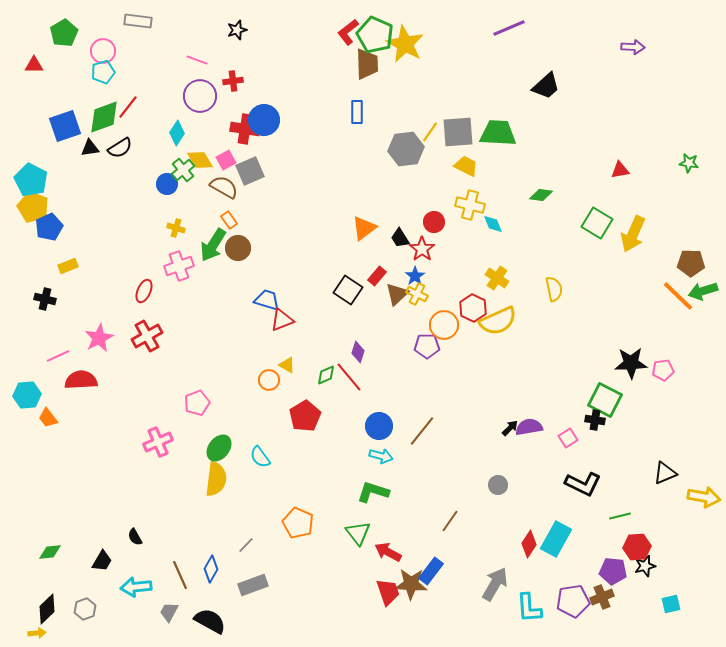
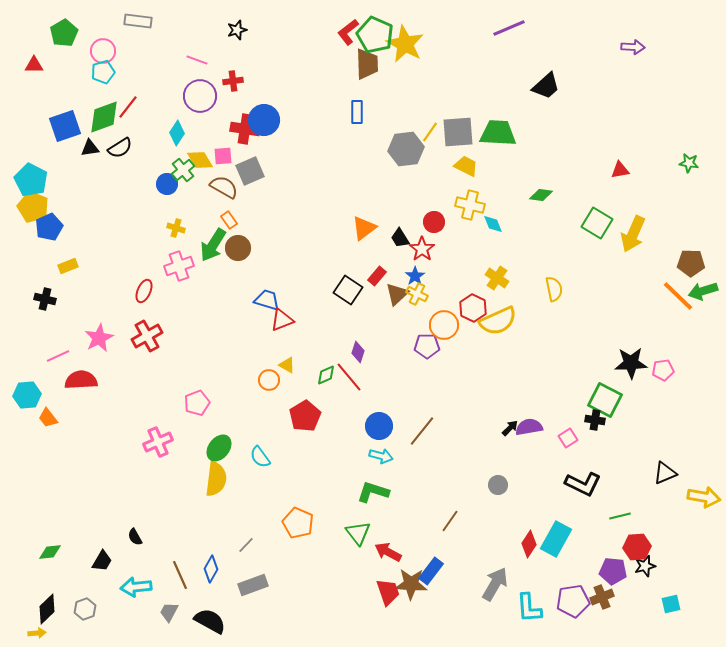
pink square at (226, 160): moved 3 px left, 4 px up; rotated 24 degrees clockwise
